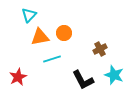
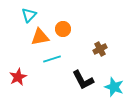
orange circle: moved 1 px left, 4 px up
cyan star: moved 12 px down
